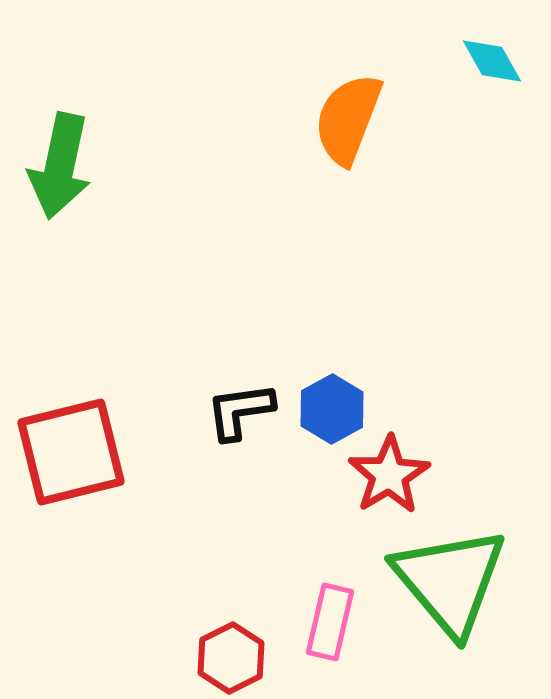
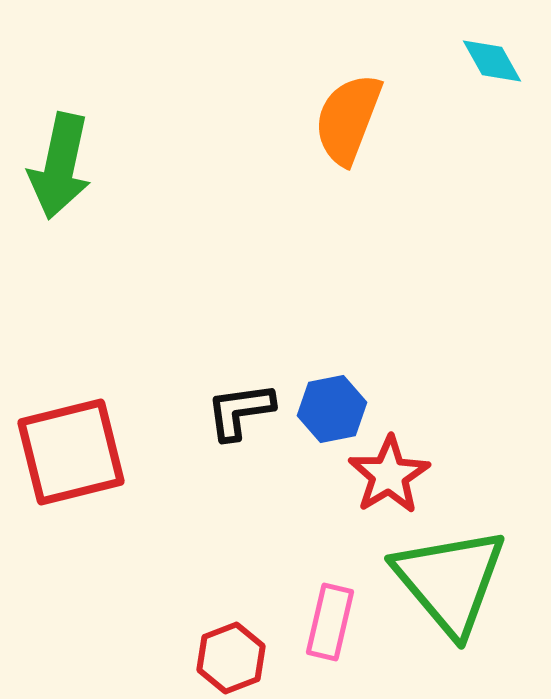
blue hexagon: rotated 18 degrees clockwise
red hexagon: rotated 6 degrees clockwise
